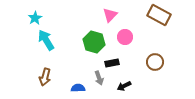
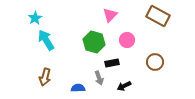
brown rectangle: moved 1 px left, 1 px down
pink circle: moved 2 px right, 3 px down
